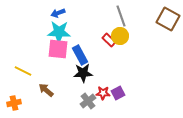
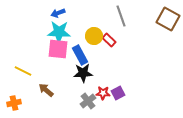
yellow circle: moved 26 px left
